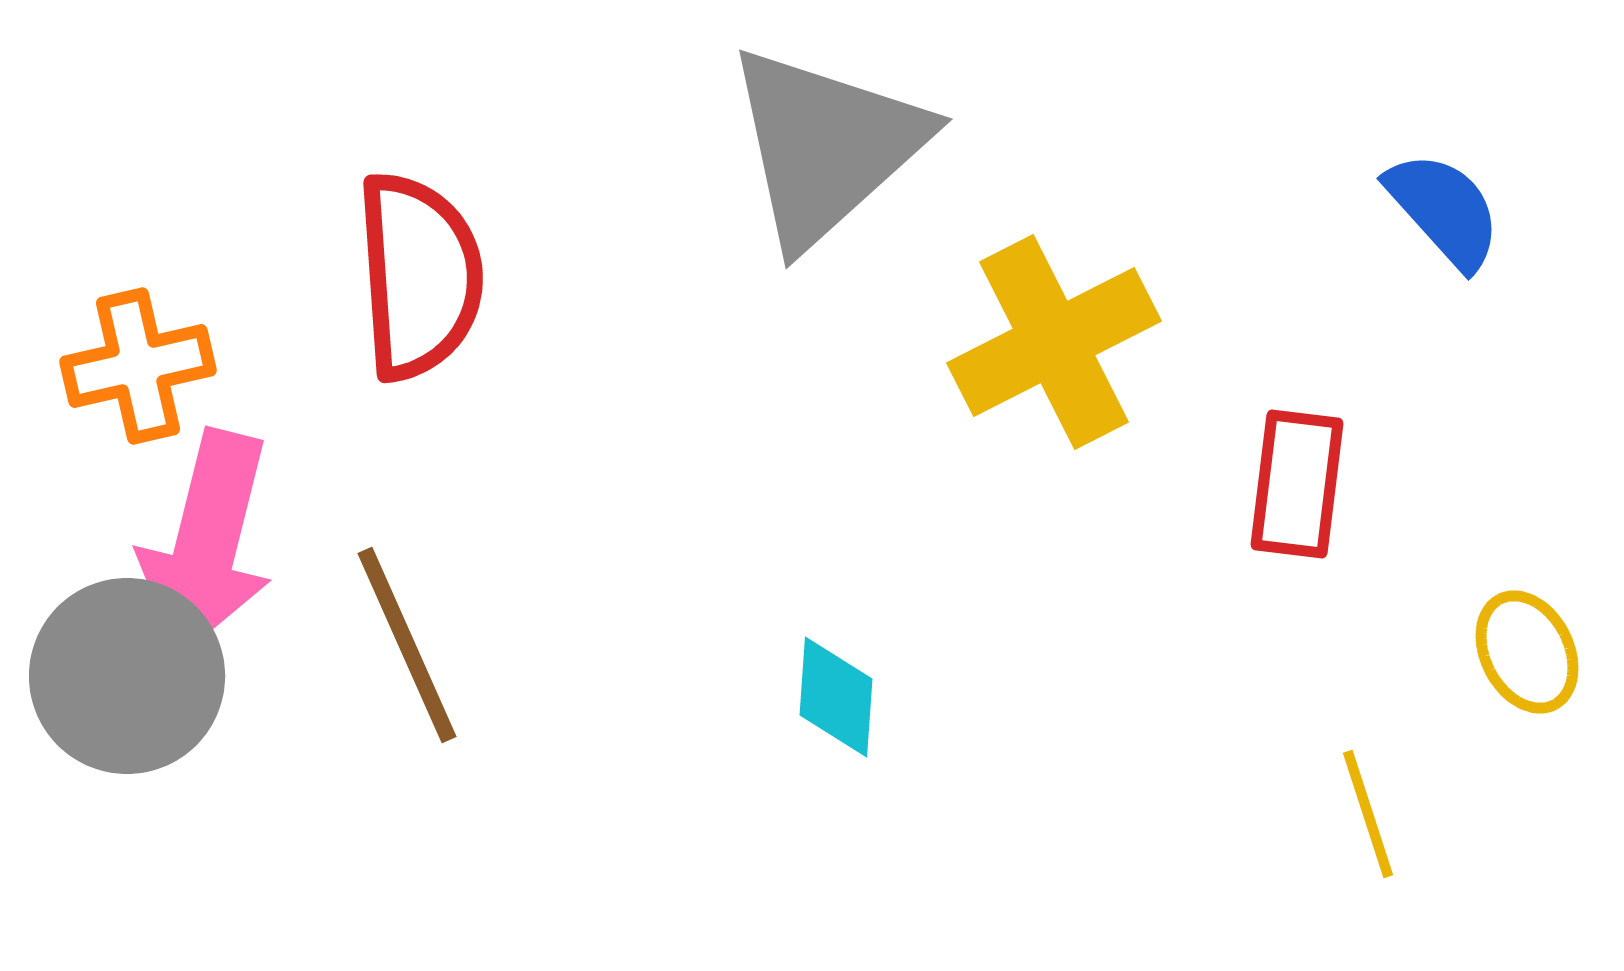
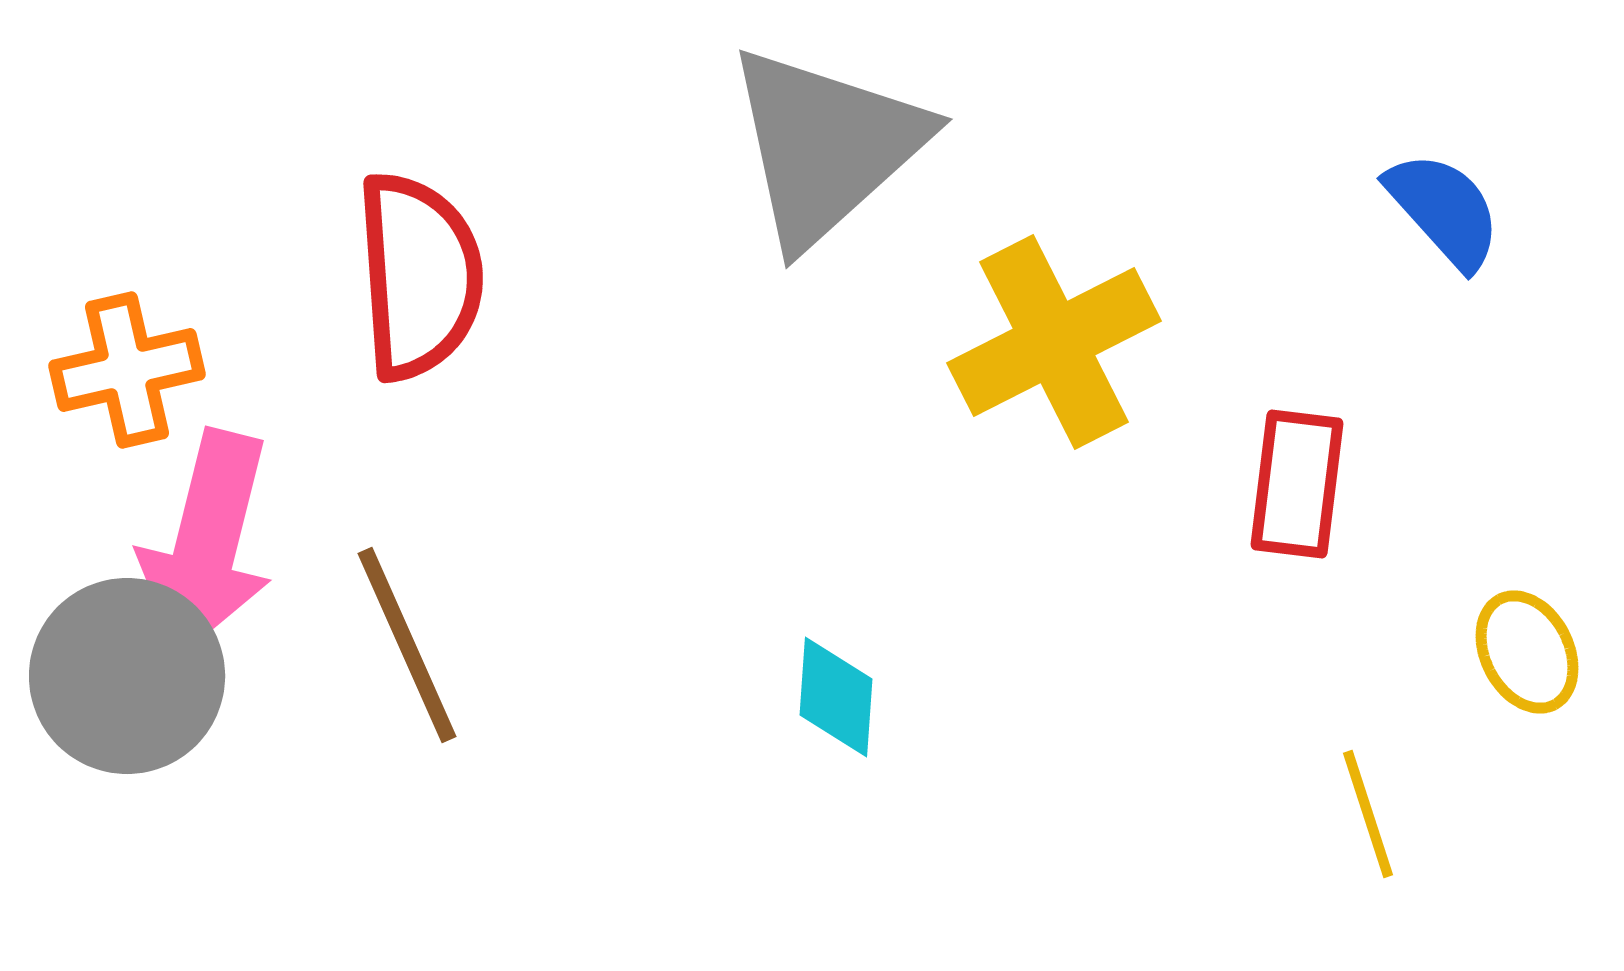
orange cross: moved 11 px left, 4 px down
